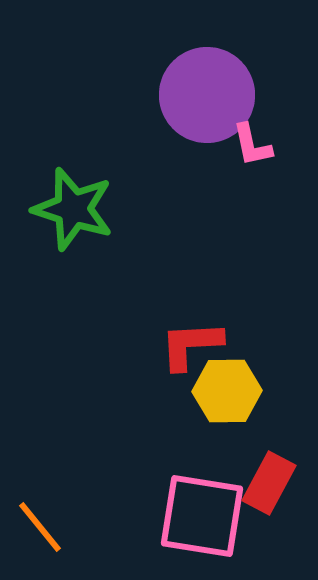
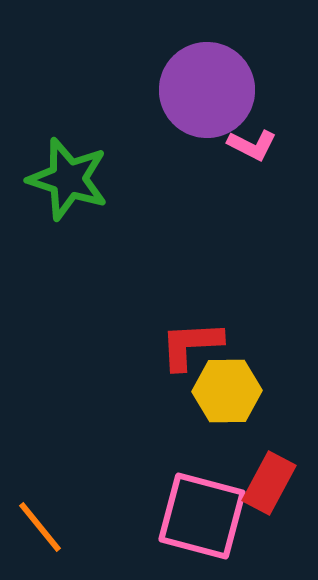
purple circle: moved 5 px up
pink L-shape: rotated 51 degrees counterclockwise
green star: moved 5 px left, 30 px up
pink square: rotated 6 degrees clockwise
